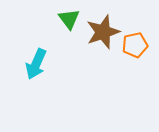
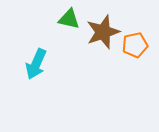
green triangle: rotated 40 degrees counterclockwise
